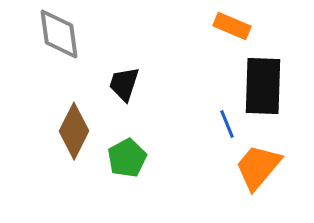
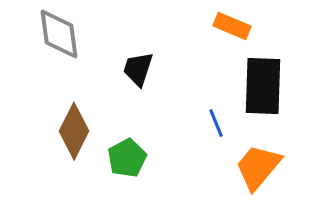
black trapezoid: moved 14 px right, 15 px up
blue line: moved 11 px left, 1 px up
